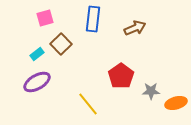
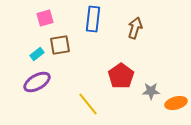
brown arrow: rotated 50 degrees counterclockwise
brown square: moved 1 px left, 1 px down; rotated 35 degrees clockwise
